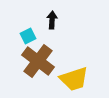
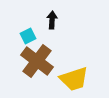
brown cross: moved 1 px left
